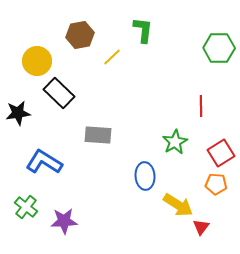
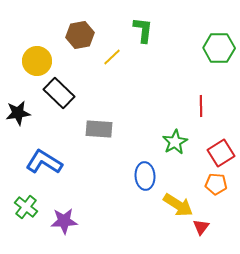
gray rectangle: moved 1 px right, 6 px up
